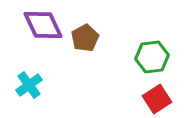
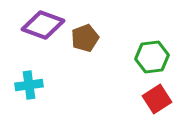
purple diamond: rotated 45 degrees counterclockwise
brown pentagon: rotated 8 degrees clockwise
cyan cross: rotated 28 degrees clockwise
